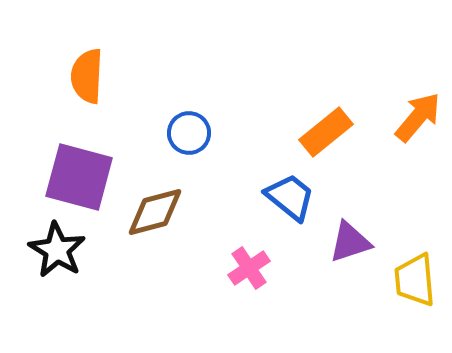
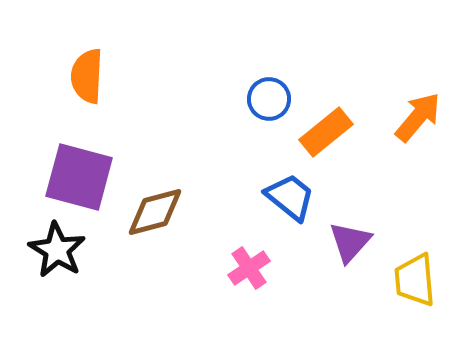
blue circle: moved 80 px right, 34 px up
purple triangle: rotated 30 degrees counterclockwise
